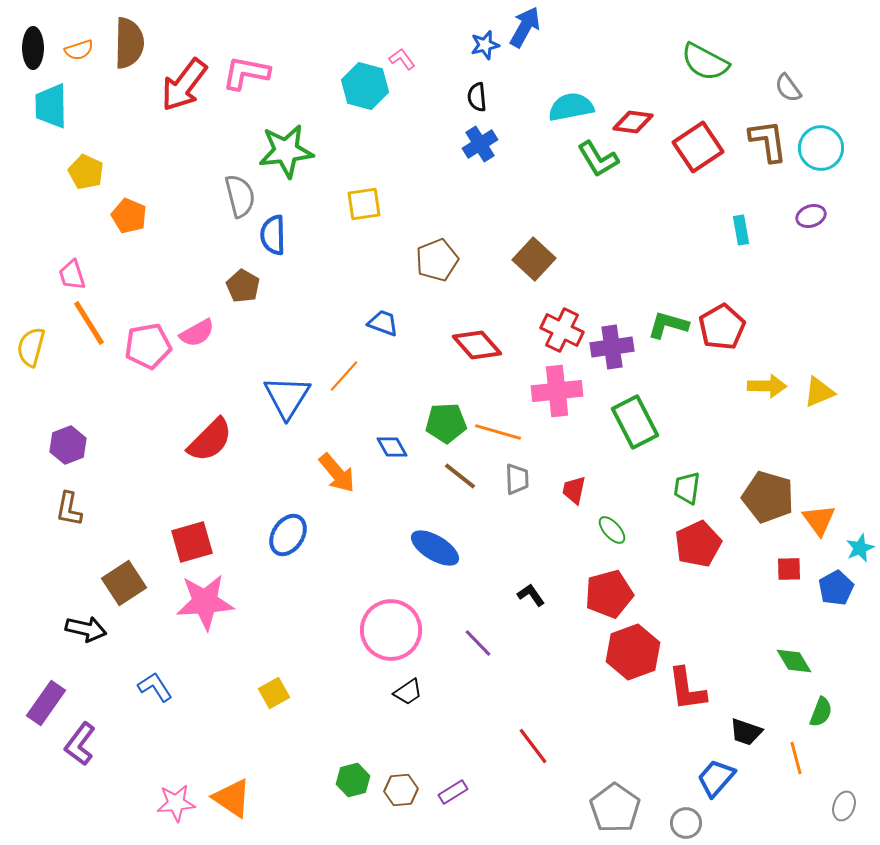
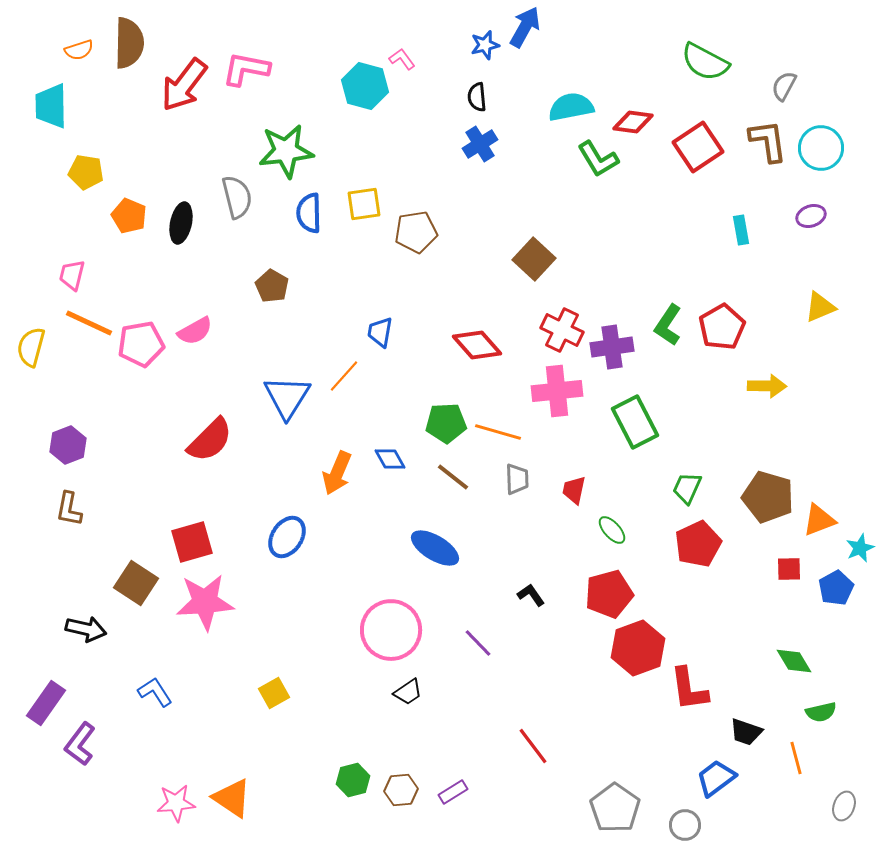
black ellipse at (33, 48): moved 148 px right, 175 px down; rotated 12 degrees clockwise
pink L-shape at (246, 73): moved 4 px up
gray semicircle at (788, 88): moved 4 px left, 2 px up; rotated 64 degrees clockwise
yellow pentagon at (86, 172): rotated 16 degrees counterclockwise
gray semicircle at (240, 196): moved 3 px left, 1 px down
blue semicircle at (273, 235): moved 36 px right, 22 px up
brown pentagon at (437, 260): moved 21 px left, 28 px up; rotated 12 degrees clockwise
pink trapezoid at (72, 275): rotated 32 degrees clockwise
brown pentagon at (243, 286): moved 29 px right
orange line at (89, 323): rotated 33 degrees counterclockwise
blue trapezoid at (383, 323): moved 3 px left, 9 px down; rotated 100 degrees counterclockwise
green L-shape at (668, 325): rotated 72 degrees counterclockwise
pink semicircle at (197, 333): moved 2 px left, 2 px up
pink pentagon at (148, 346): moved 7 px left, 2 px up
yellow triangle at (819, 392): moved 1 px right, 85 px up
blue diamond at (392, 447): moved 2 px left, 12 px down
orange arrow at (337, 473): rotated 63 degrees clockwise
brown line at (460, 476): moved 7 px left, 1 px down
green trapezoid at (687, 488): rotated 16 degrees clockwise
orange triangle at (819, 520): rotated 45 degrees clockwise
blue ellipse at (288, 535): moved 1 px left, 2 px down
brown square at (124, 583): moved 12 px right; rotated 24 degrees counterclockwise
red hexagon at (633, 652): moved 5 px right, 4 px up
blue L-shape at (155, 687): moved 5 px down
red L-shape at (687, 689): moved 2 px right
green semicircle at (821, 712): rotated 56 degrees clockwise
blue trapezoid at (716, 778): rotated 12 degrees clockwise
gray circle at (686, 823): moved 1 px left, 2 px down
